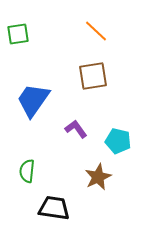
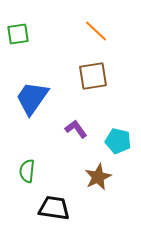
blue trapezoid: moved 1 px left, 2 px up
